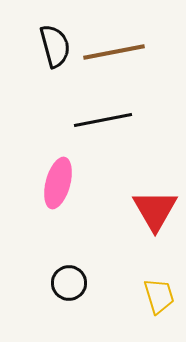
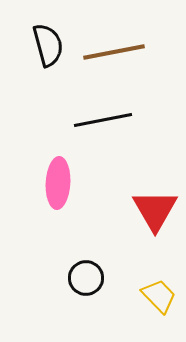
black semicircle: moved 7 px left, 1 px up
pink ellipse: rotated 12 degrees counterclockwise
black circle: moved 17 px right, 5 px up
yellow trapezoid: rotated 27 degrees counterclockwise
